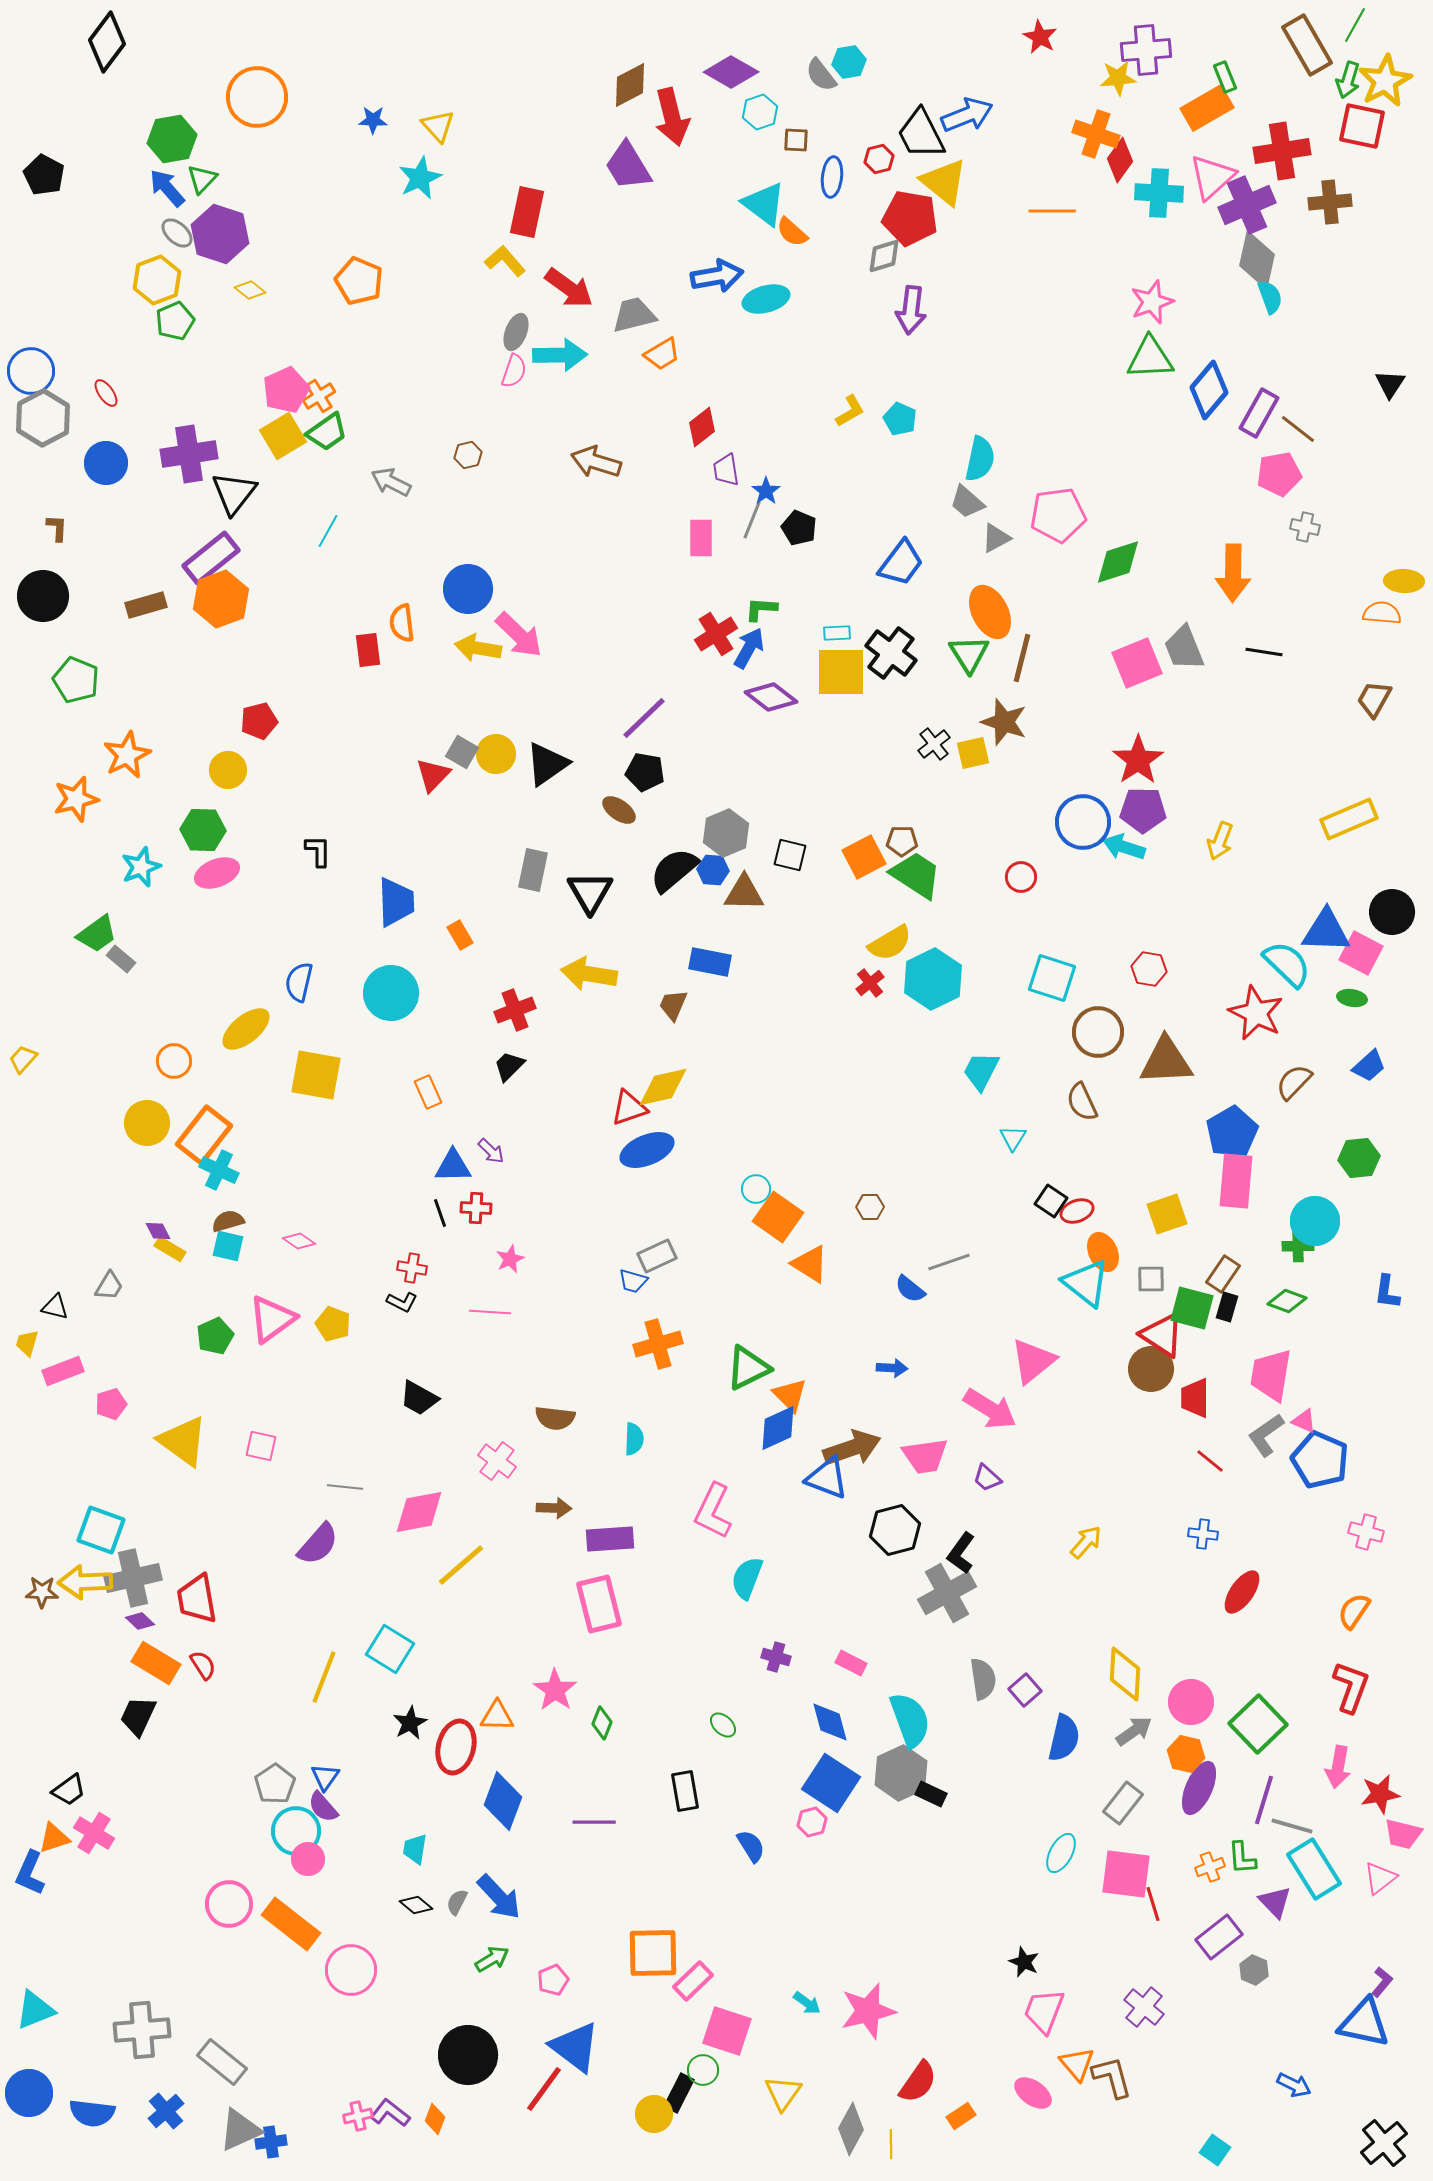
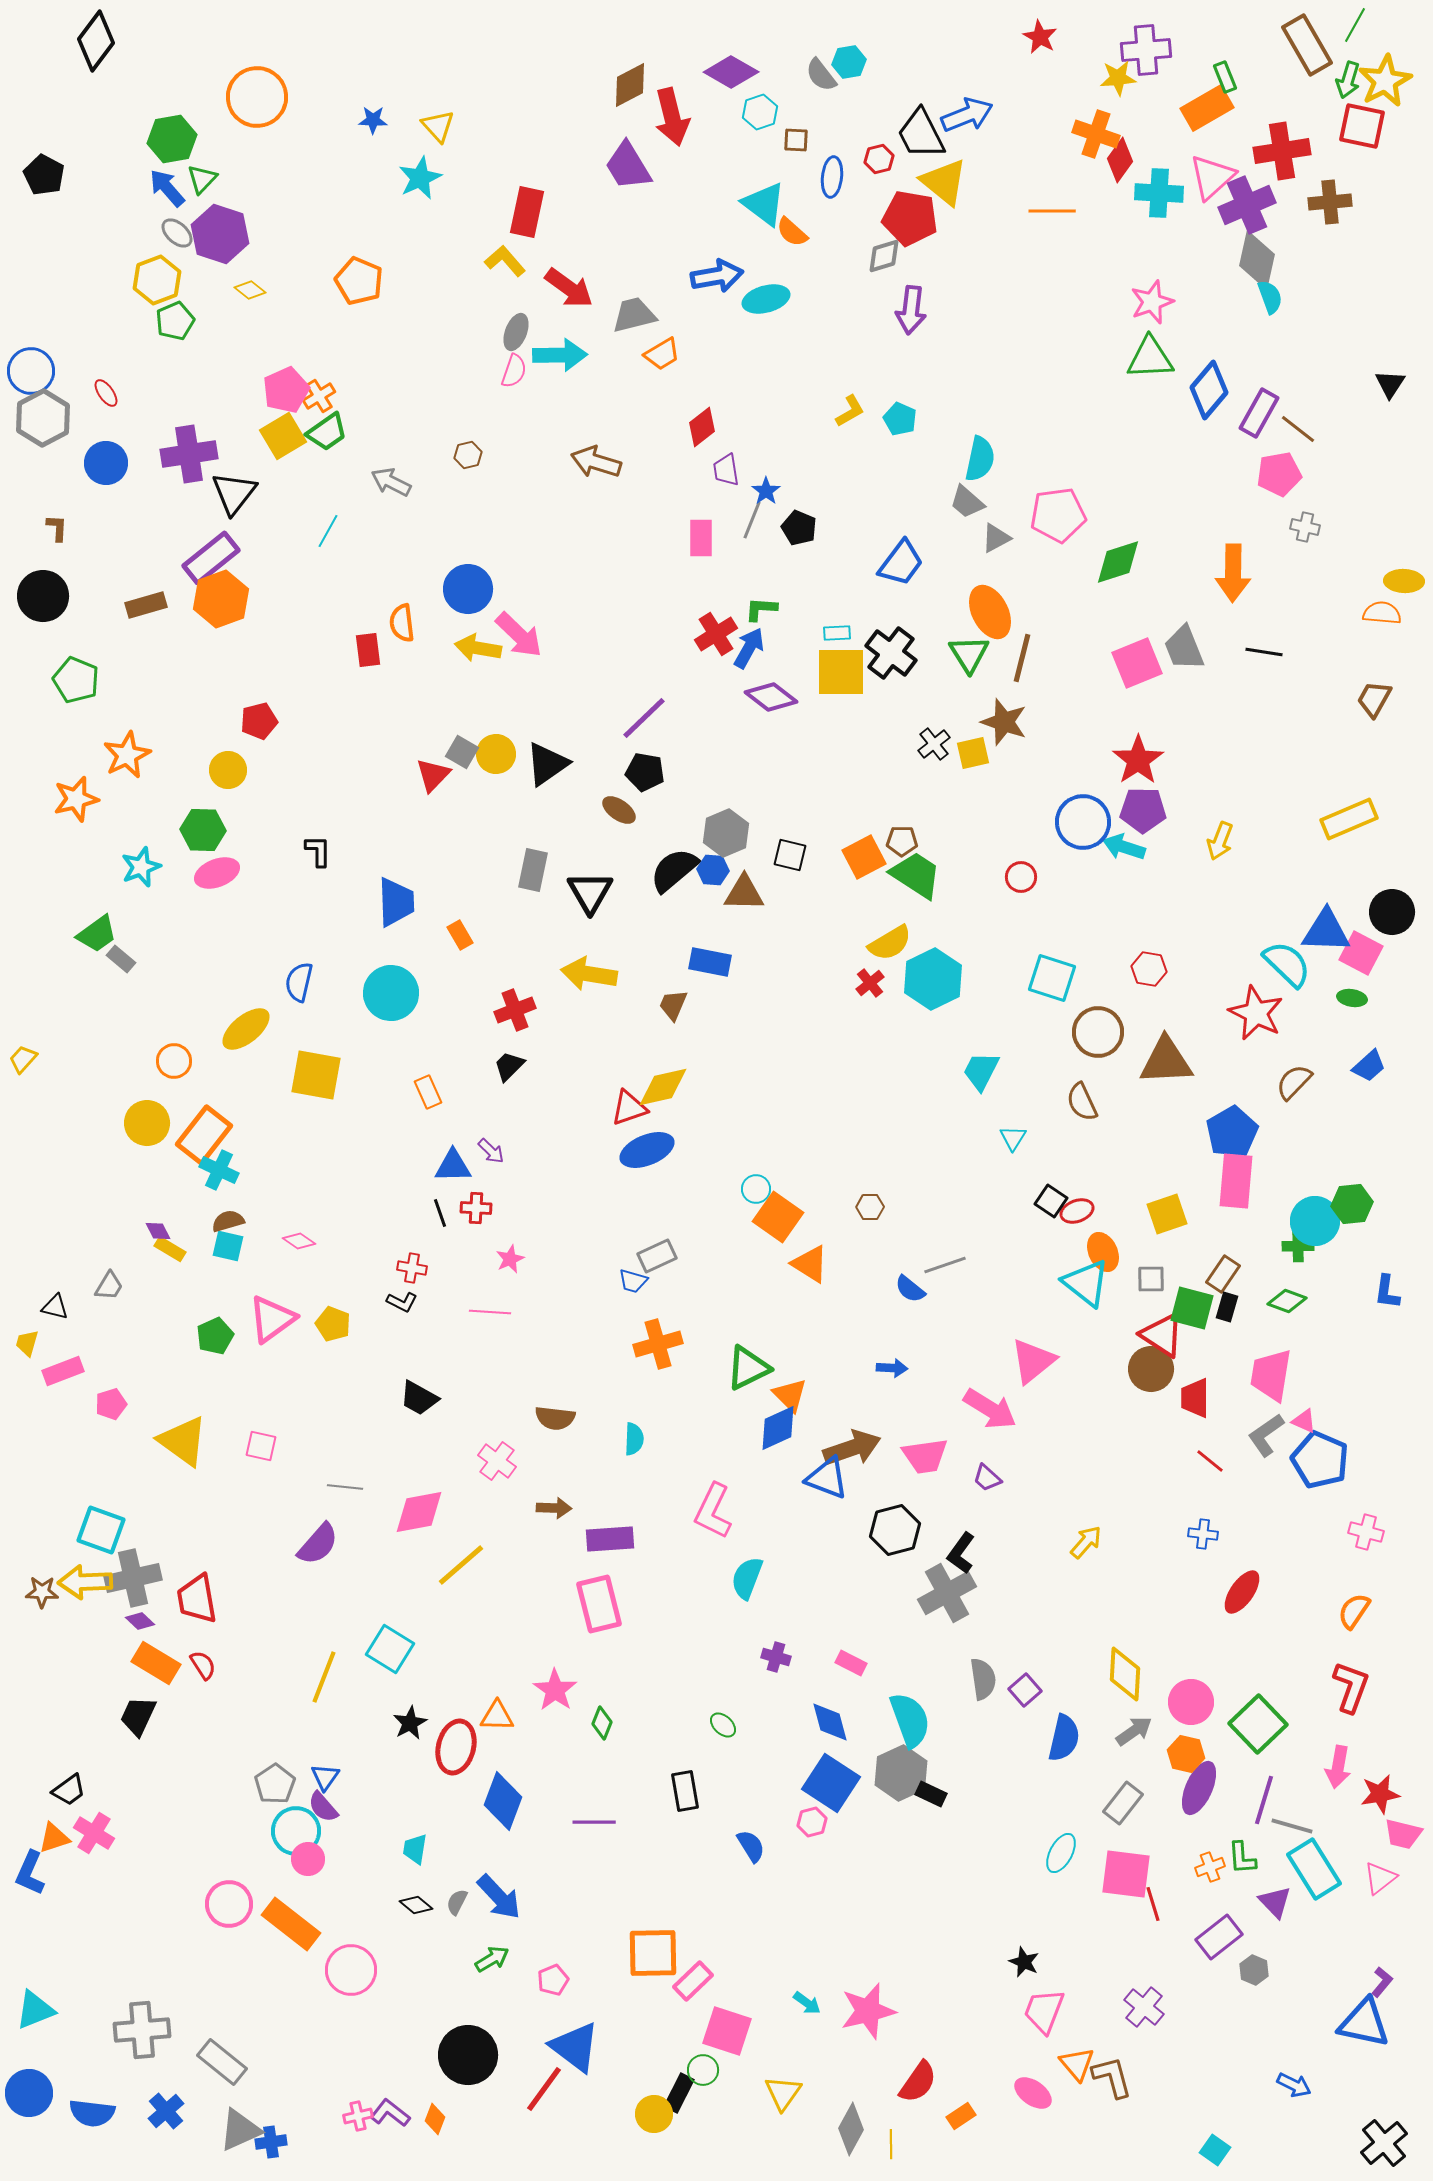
black diamond at (107, 42): moved 11 px left, 1 px up
green hexagon at (1359, 1158): moved 7 px left, 46 px down
gray line at (949, 1262): moved 4 px left, 3 px down
